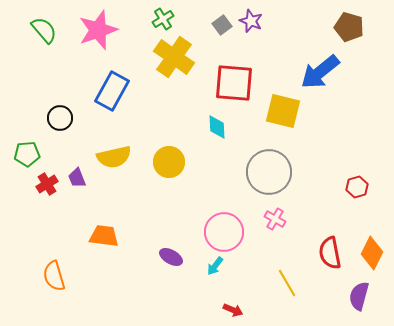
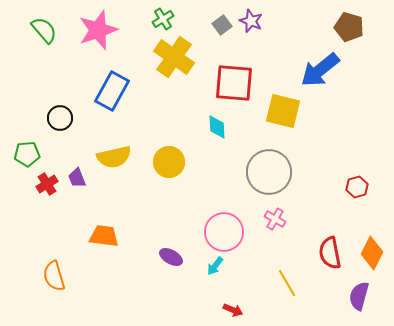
blue arrow: moved 2 px up
